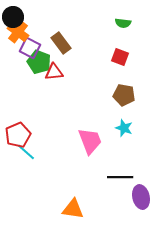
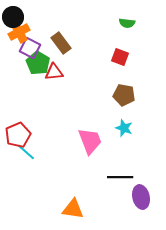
green semicircle: moved 4 px right
orange cross: moved 1 px right; rotated 25 degrees clockwise
green pentagon: moved 1 px left, 1 px down; rotated 10 degrees clockwise
